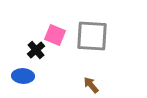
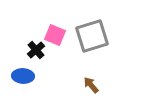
gray square: rotated 20 degrees counterclockwise
